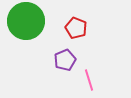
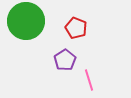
purple pentagon: rotated 10 degrees counterclockwise
